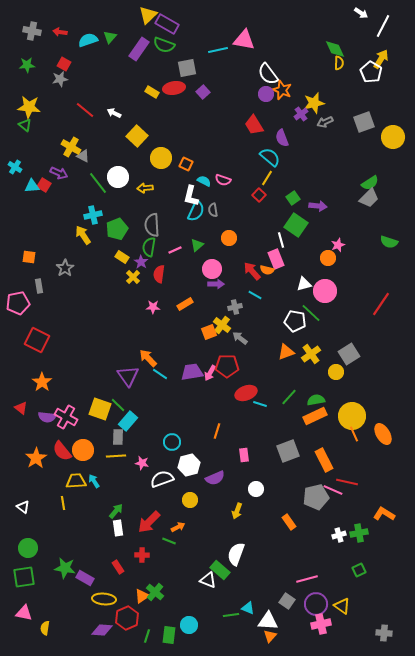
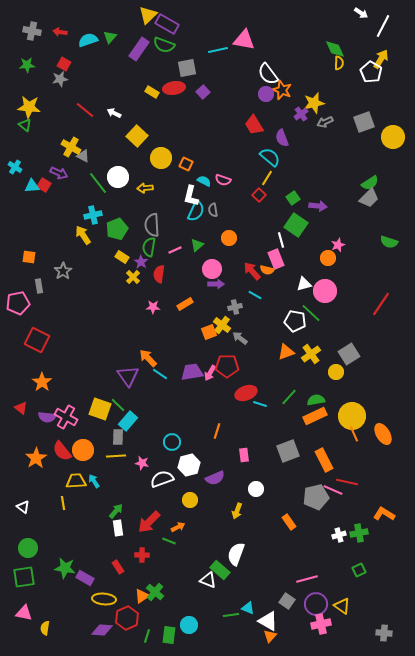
gray star at (65, 268): moved 2 px left, 3 px down
white triangle at (268, 621): rotated 25 degrees clockwise
